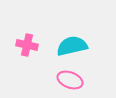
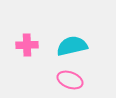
pink cross: rotated 15 degrees counterclockwise
